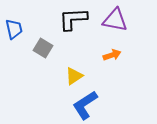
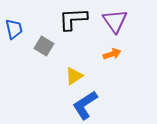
purple triangle: moved 1 px down; rotated 44 degrees clockwise
gray square: moved 1 px right, 2 px up
orange arrow: moved 1 px up
